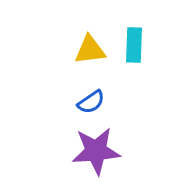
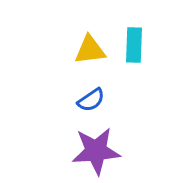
blue semicircle: moved 2 px up
